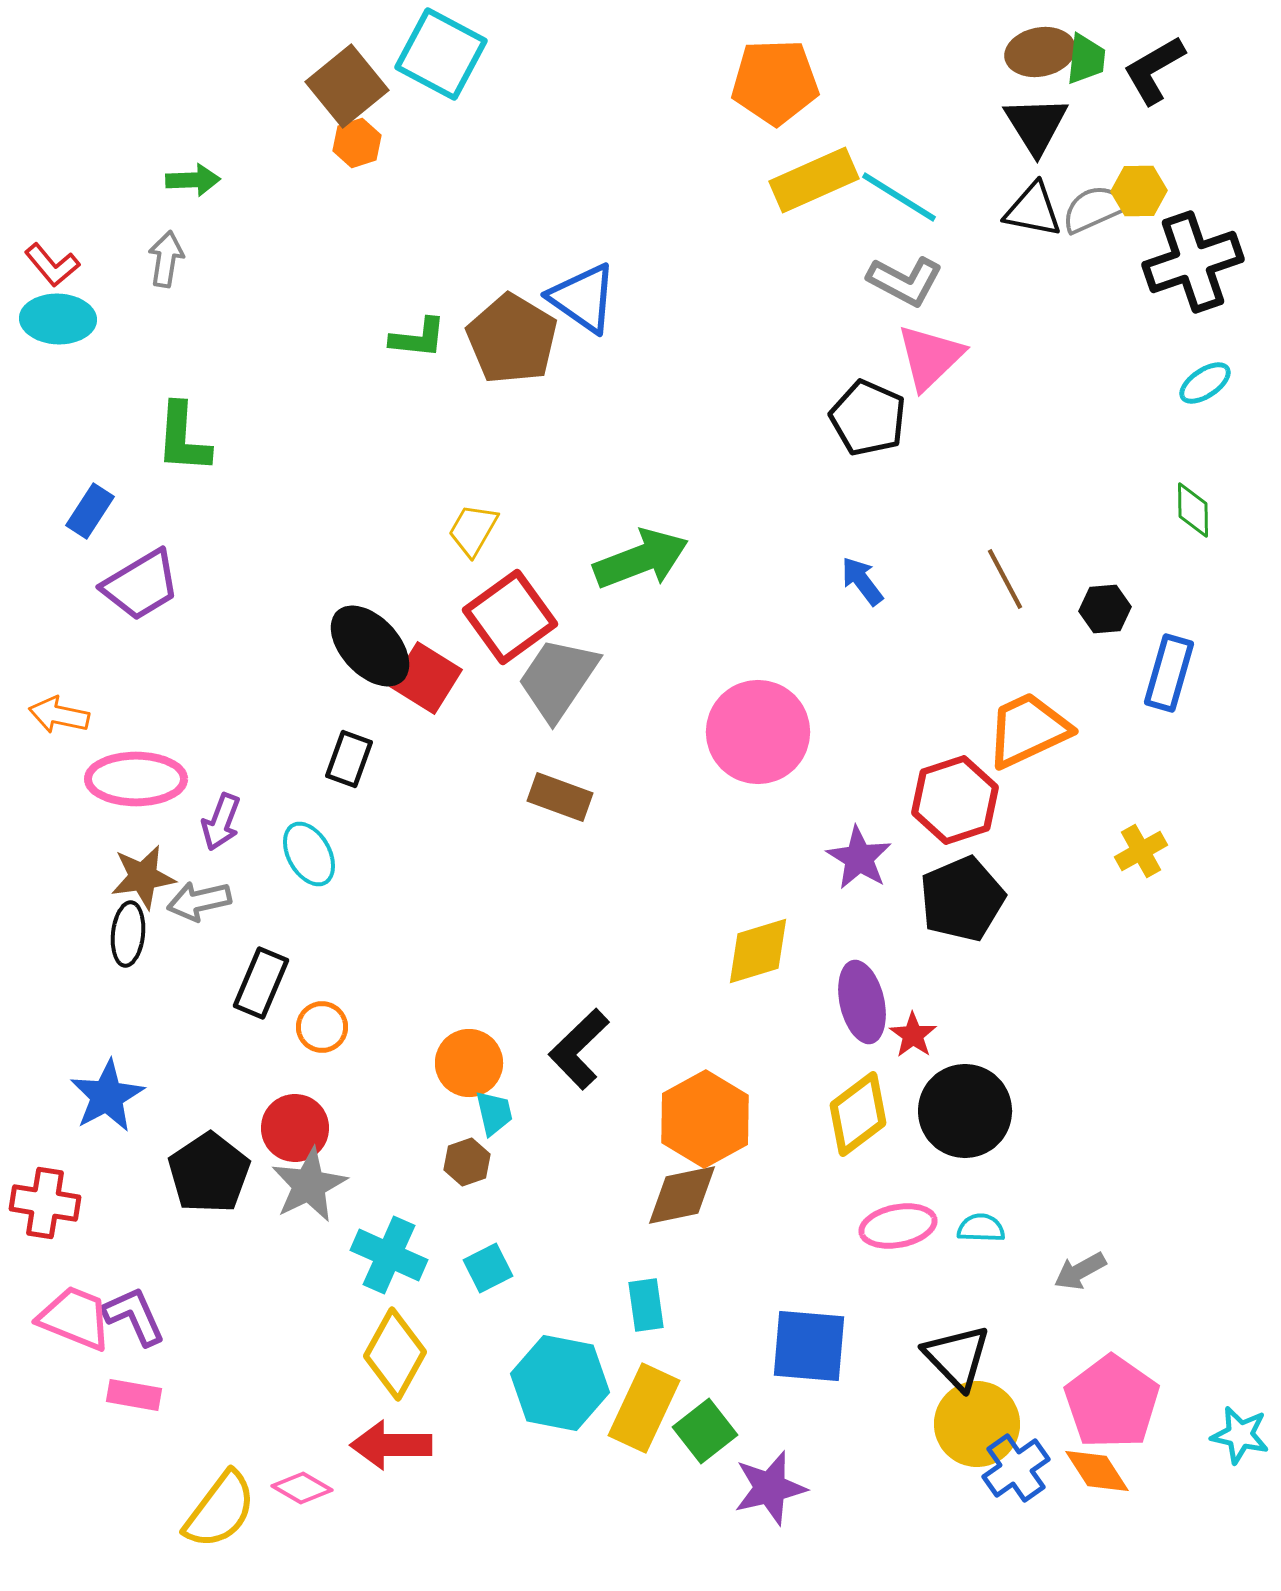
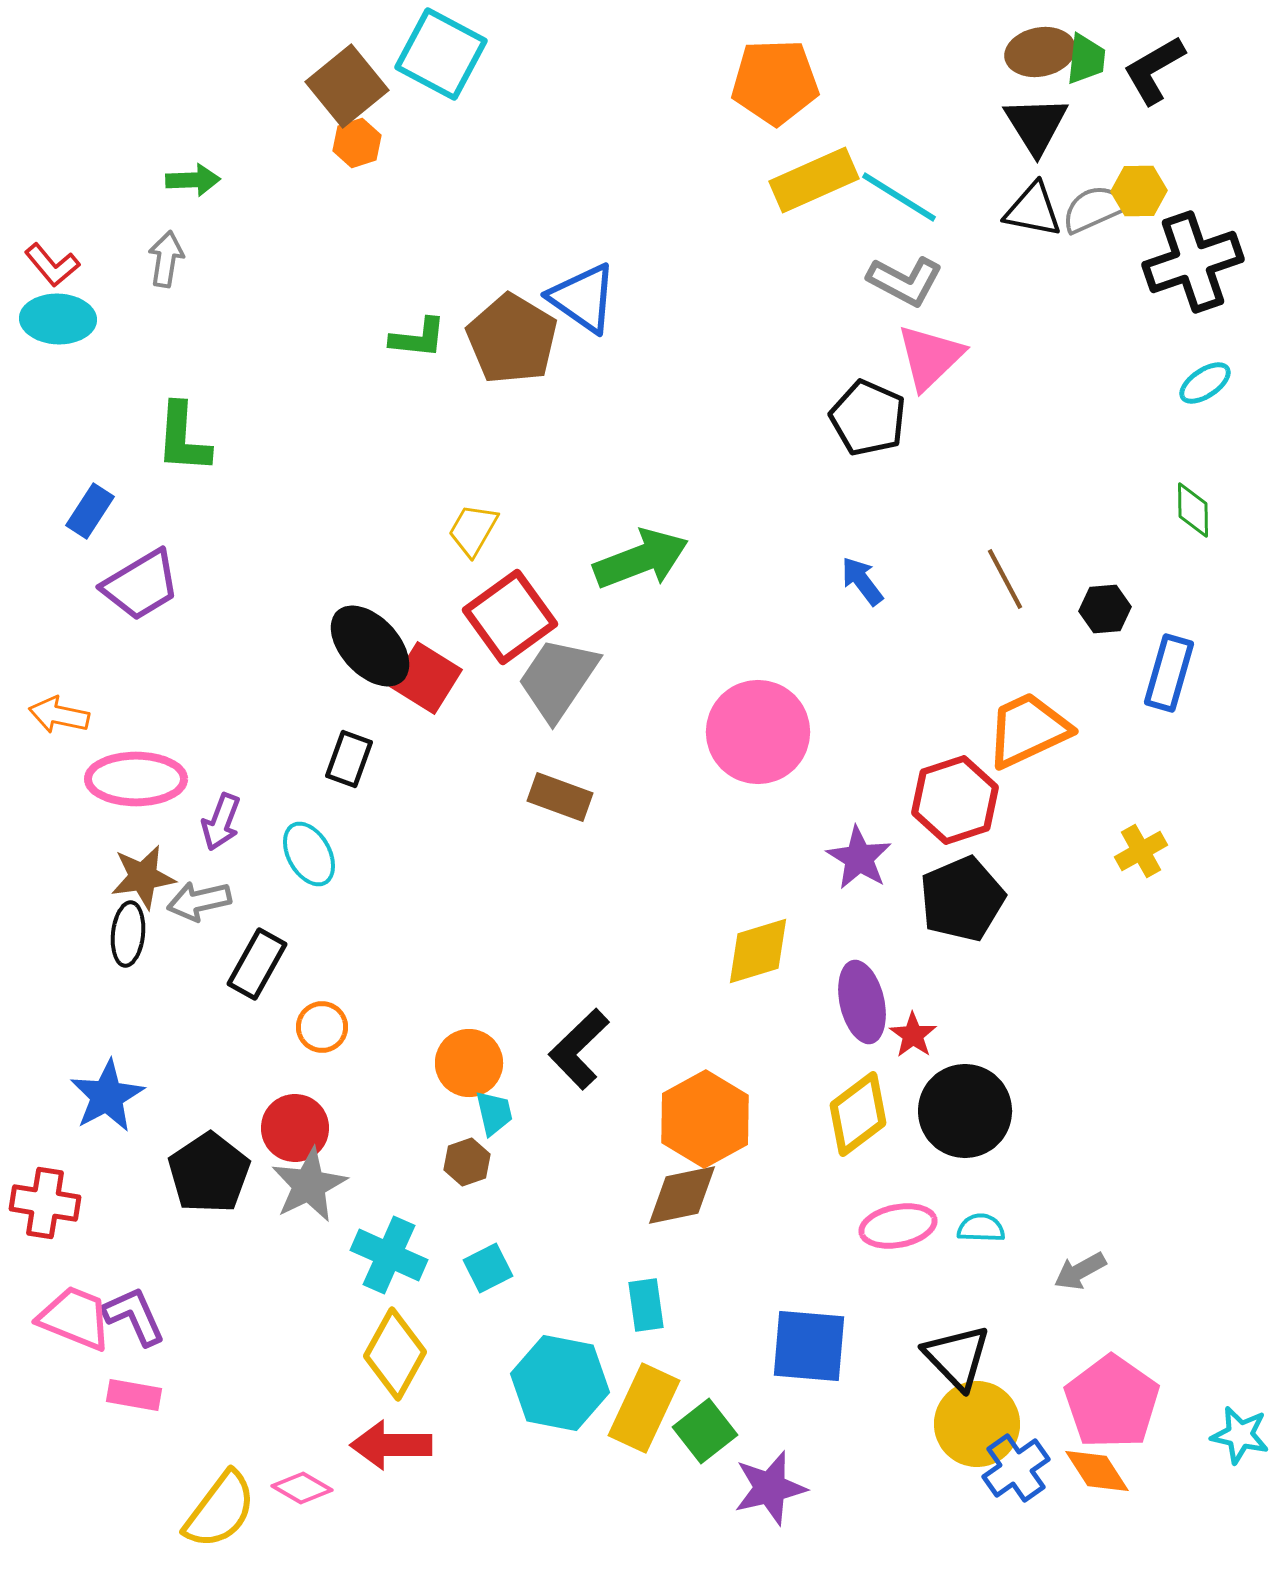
black rectangle at (261, 983): moved 4 px left, 19 px up; rotated 6 degrees clockwise
